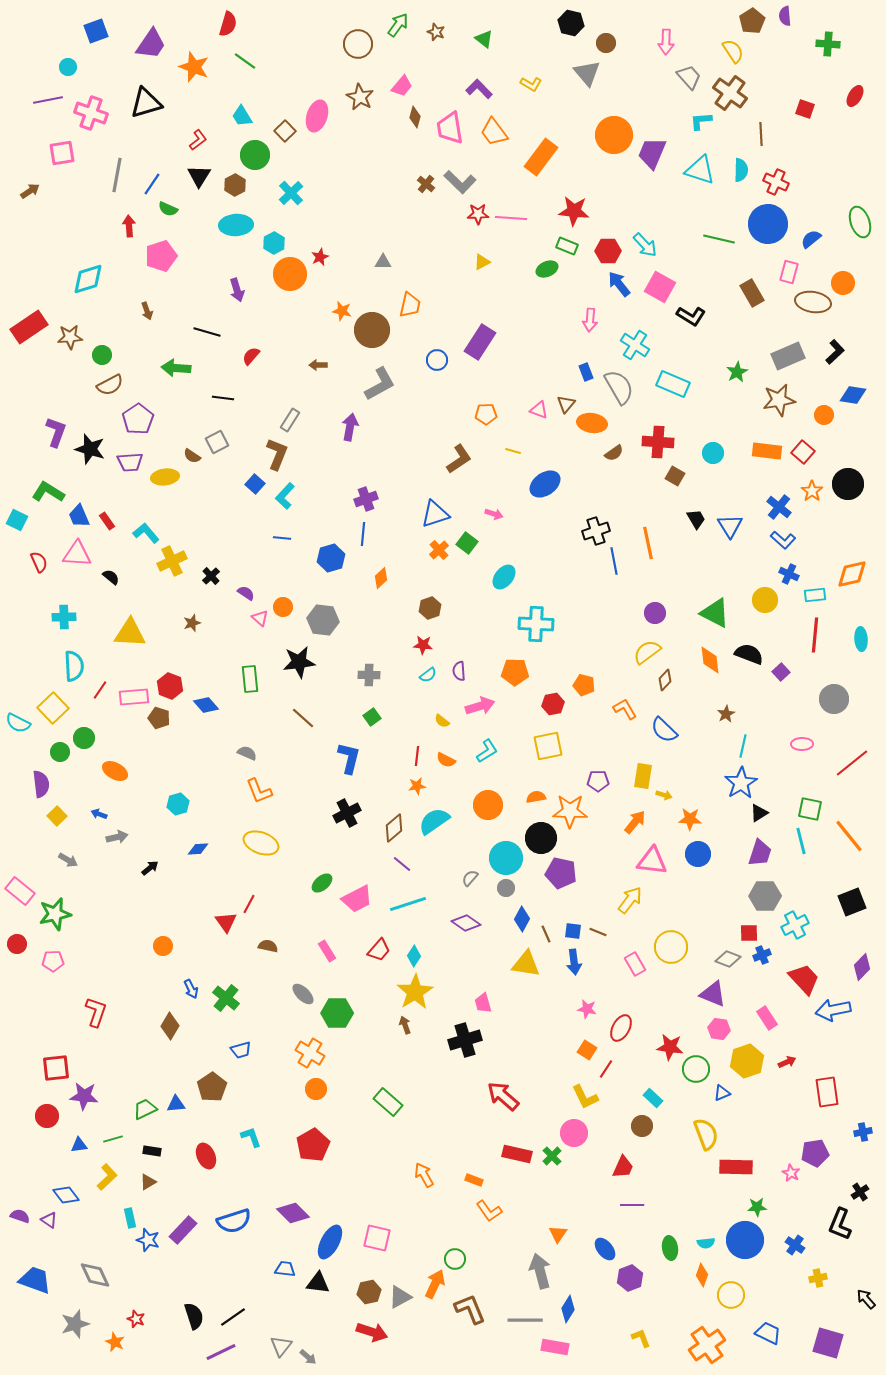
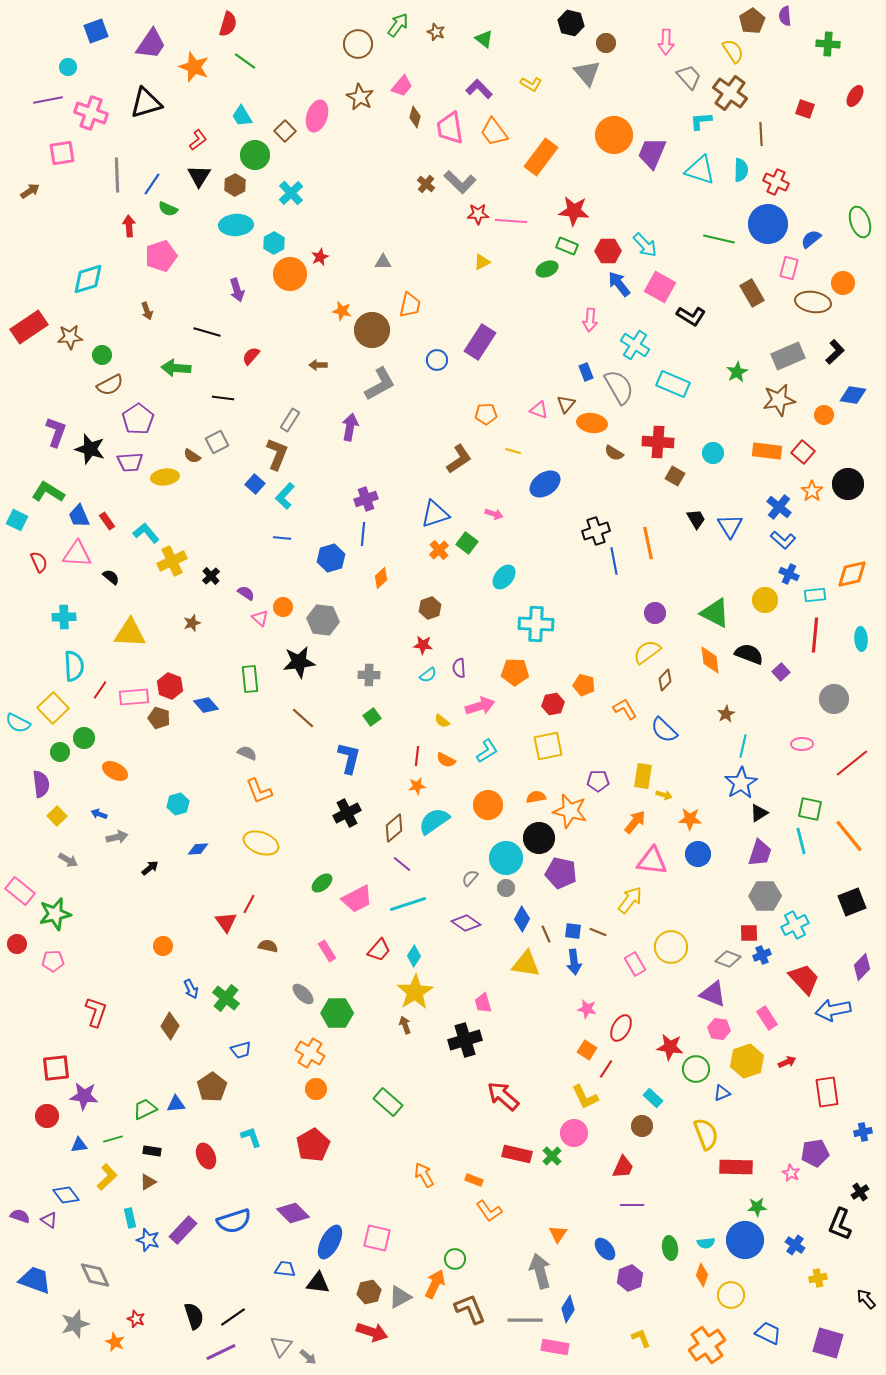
gray line at (117, 175): rotated 12 degrees counterclockwise
pink line at (511, 218): moved 3 px down
pink rectangle at (789, 272): moved 4 px up
brown semicircle at (614, 453): rotated 66 degrees clockwise
purple semicircle at (459, 671): moved 3 px up
orange star at (570, 811): rotated 12 degrees clockwise
black circle at (541, 838): moved 2 px left
